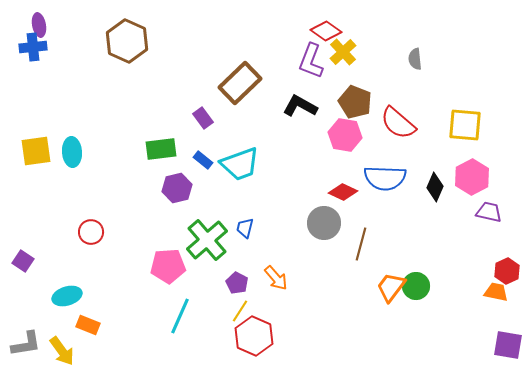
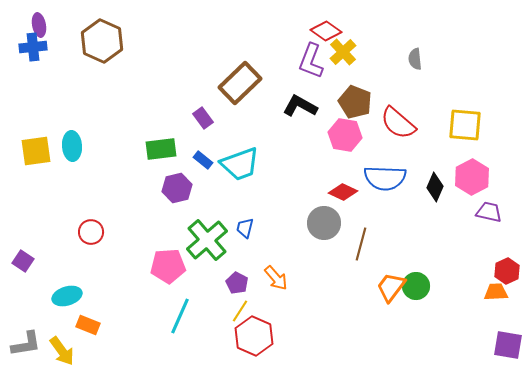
brown hexagon at (127, 41): moved 25 px left
cyan ellipse at (72, 152): moved 6 px up
orange trapezoid at (496, 292): rotated 15 degrees counterclockwise
